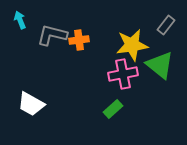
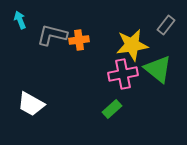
green triangle: moved 2 px left, 4 px down
green rectangle: moved 1 px left
